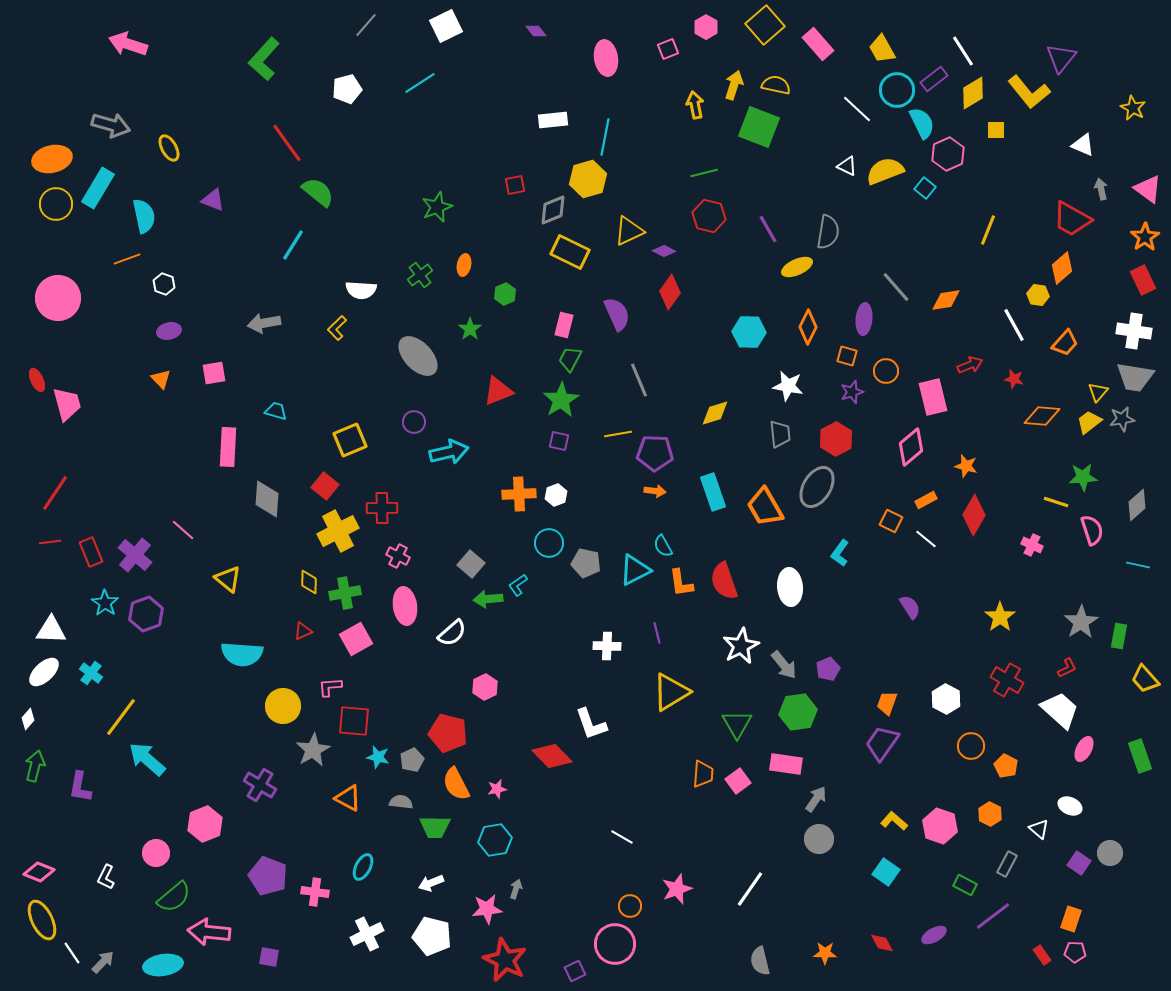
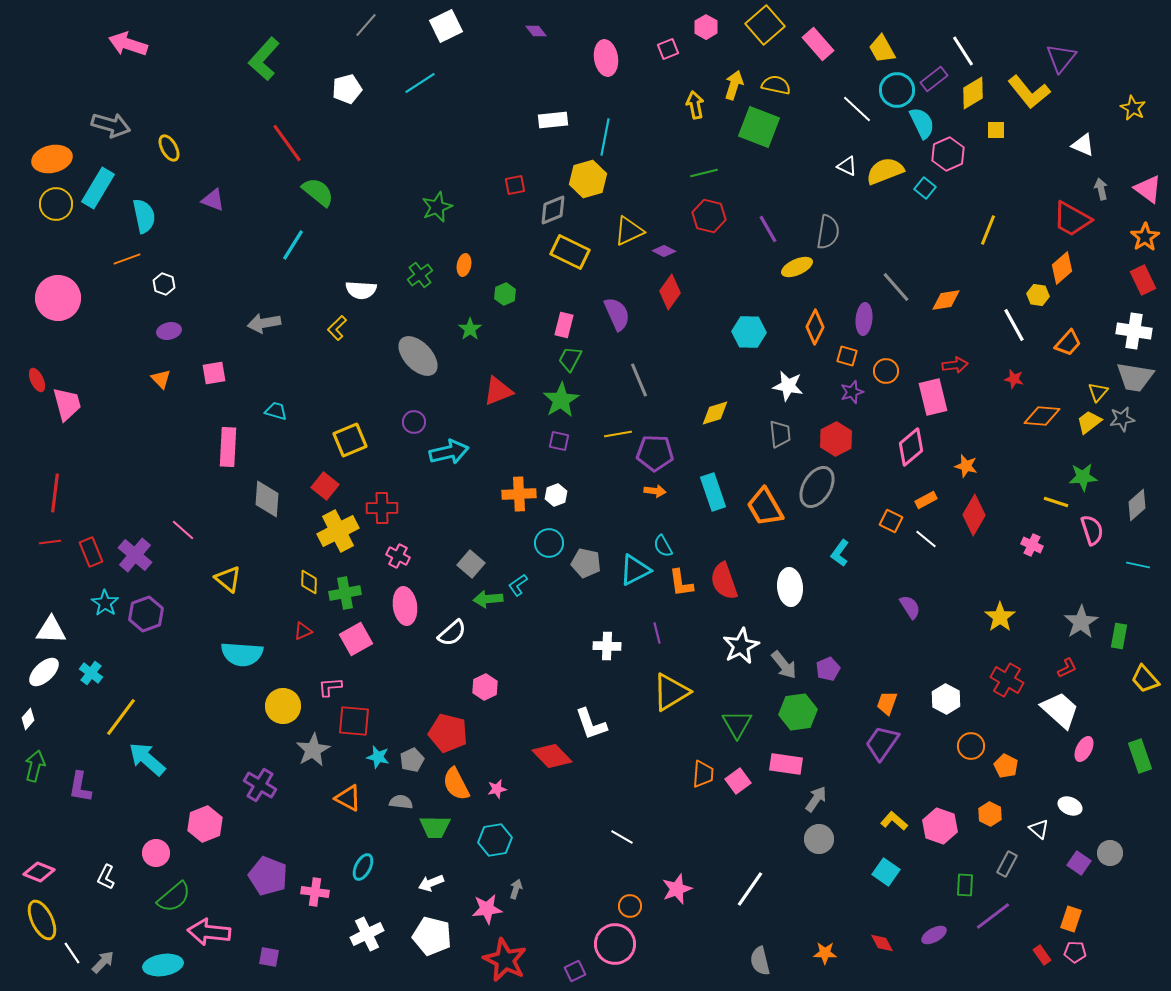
orange diamond at (808, 327): moved 7 px right
orange trapezoid at (1065, 343): moved 3 px right
red arrow at (970, 365): moved 15 px left; rotated 15 degrees clockwise
red line at (55, 493): rotated 27 degrees counterclockwise
green rectangle at (965, 885): rotated 65 degrees clockwise
